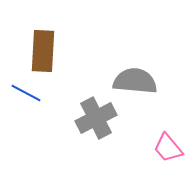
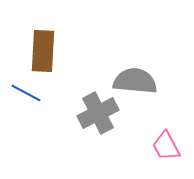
gray cross: moved 2 px right, 5 px up
pink trapezoid: moved 2 px left, 2 px up; rotated 12 degrees clockwise
